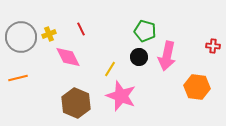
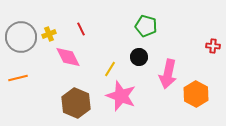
green pentagon: moved 1 px right, 5 px up
pink arrow: moved 1 px right, 18 px down
orange hexagon: moved 1 px left, 7 px down; rotated 20 degrees clockwise
